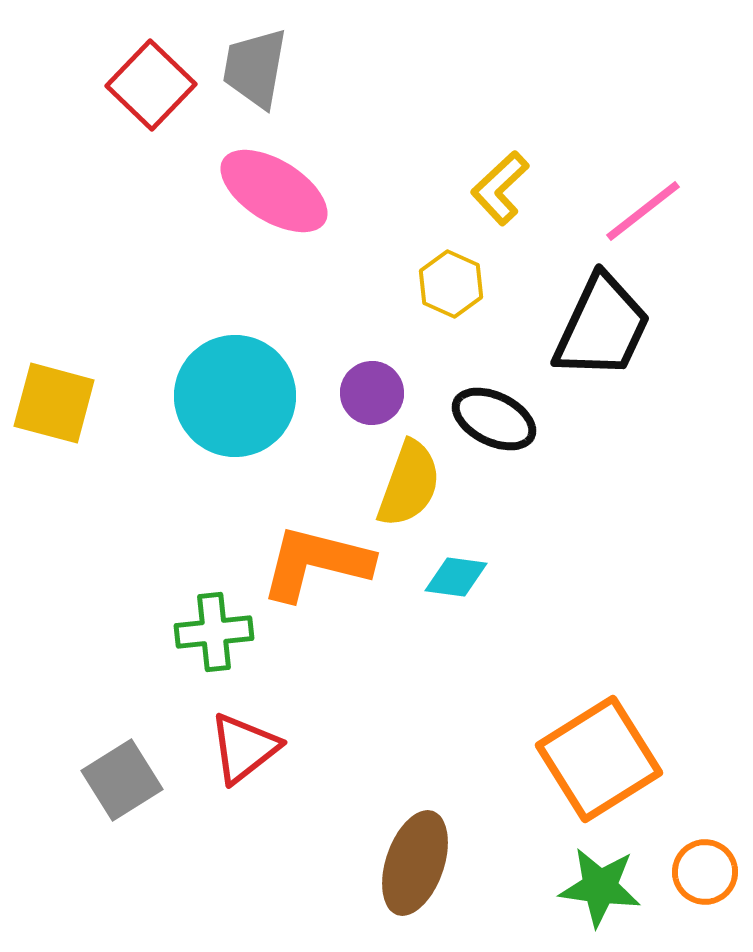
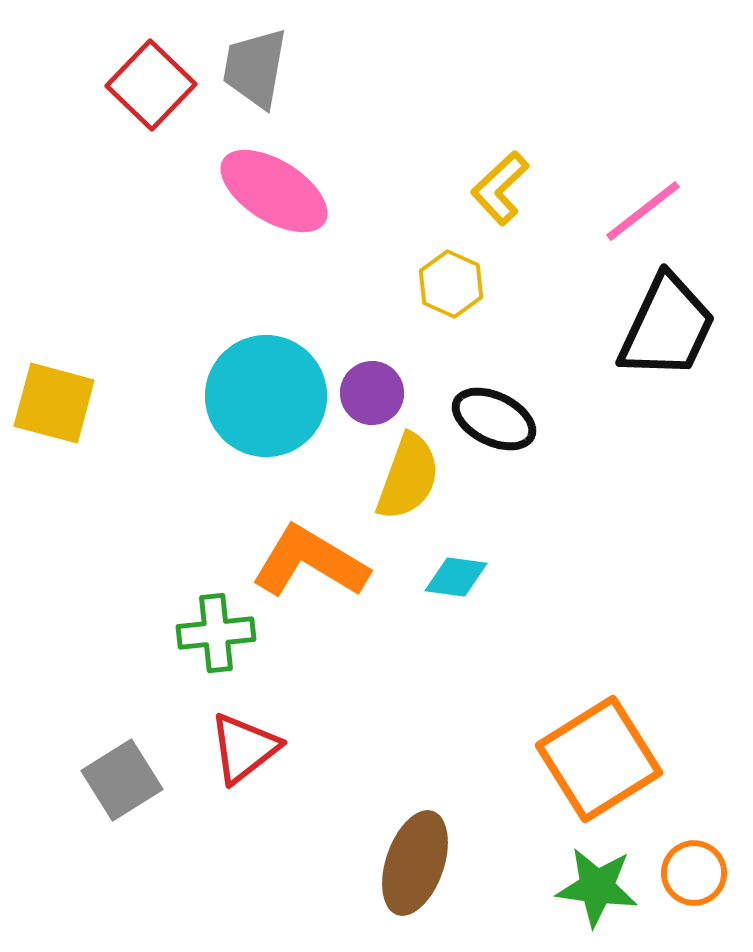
black trapezoid: moved 65 px right
cyan circle: moved 31 px right
yellow semicircle: moved 1 px left, 7 px up
orange L-shape: moved 6 px left, 1 px up; rotated 17 degrees clockwise
green cross: moved 2 px right, 1 px down
orange circle: moved 11 px left, 1 px down
green star: moved 3 px left
